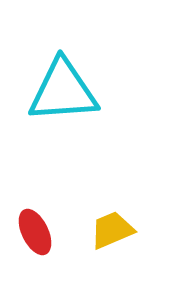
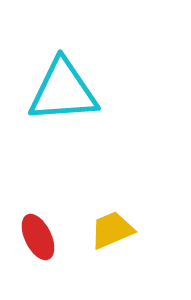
red ellipse: moved 3 px right, 5 px down
